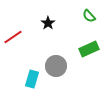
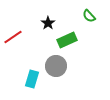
green rectangle: moved 22 px left, 9 px up
